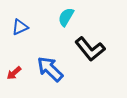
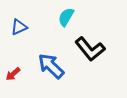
blue triangle: moved 1 px left
blue arrow: moved 1 px right, 3 px up
red arrow: moved 1 px left, 1 px down
